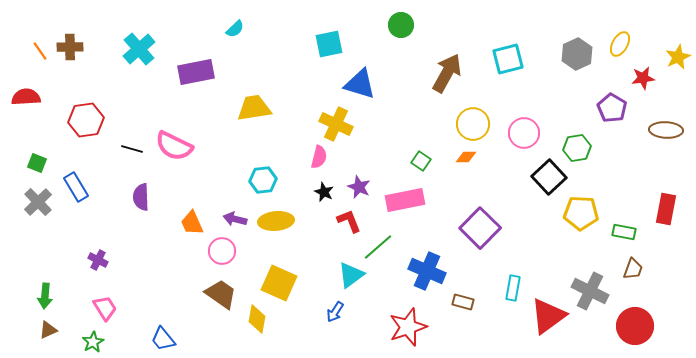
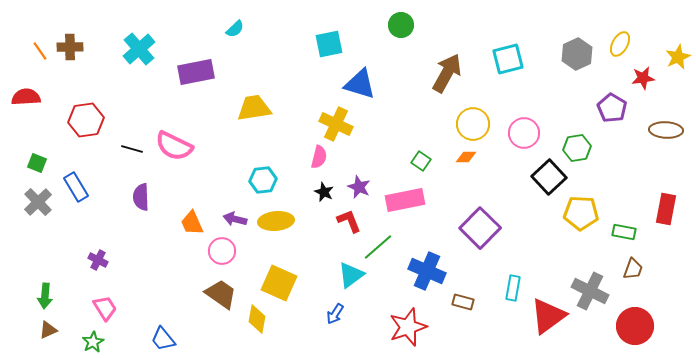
blue arrow at (335, 312): moved 2 px down
